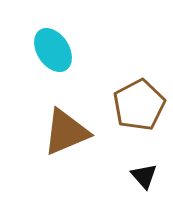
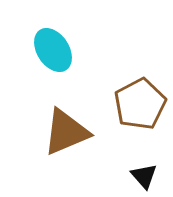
brown pentagon: moved 1 px right, 1 px up
